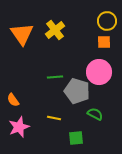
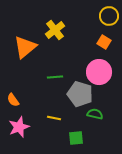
yellow circle: moved 2 px right, 5 px up
orange triangle: moved 3 px right, 13 px down; rotated 25 degrees clockwise
orange square: rotated 32 degrees clockwise
gray pentagon: moved 3 px right, 3 px down
green semicircle: rotated 14 degrees counterclockwise
